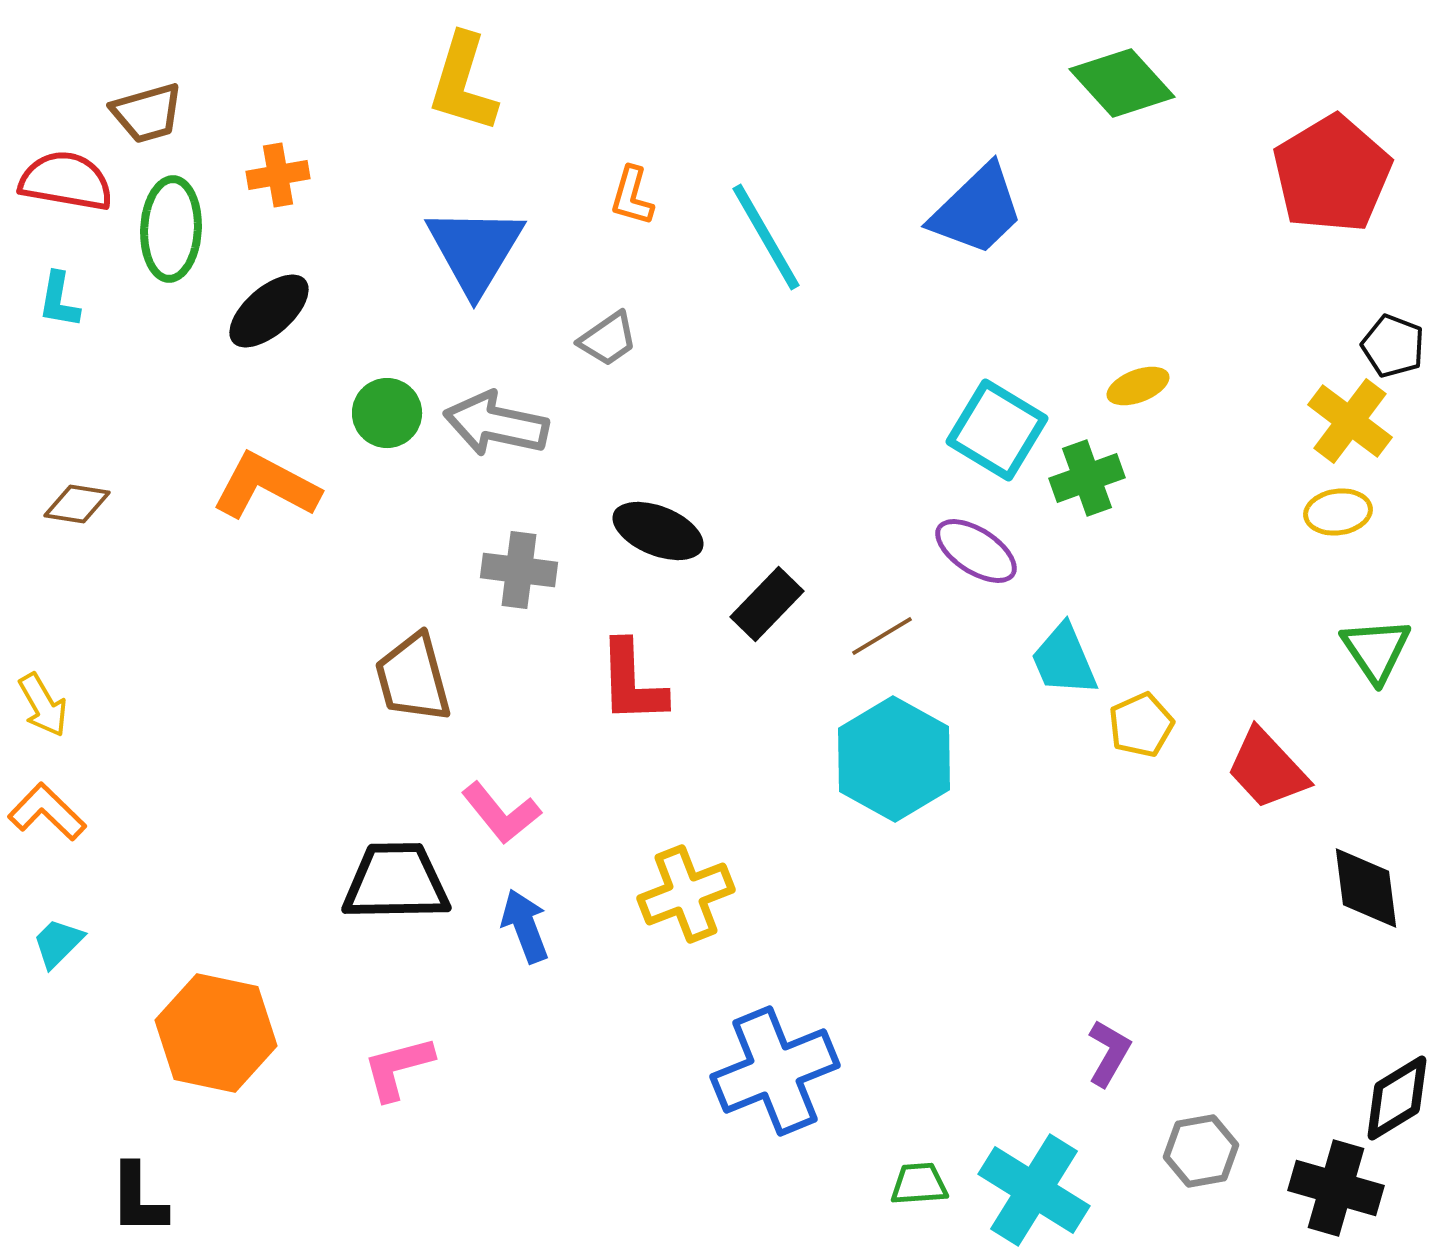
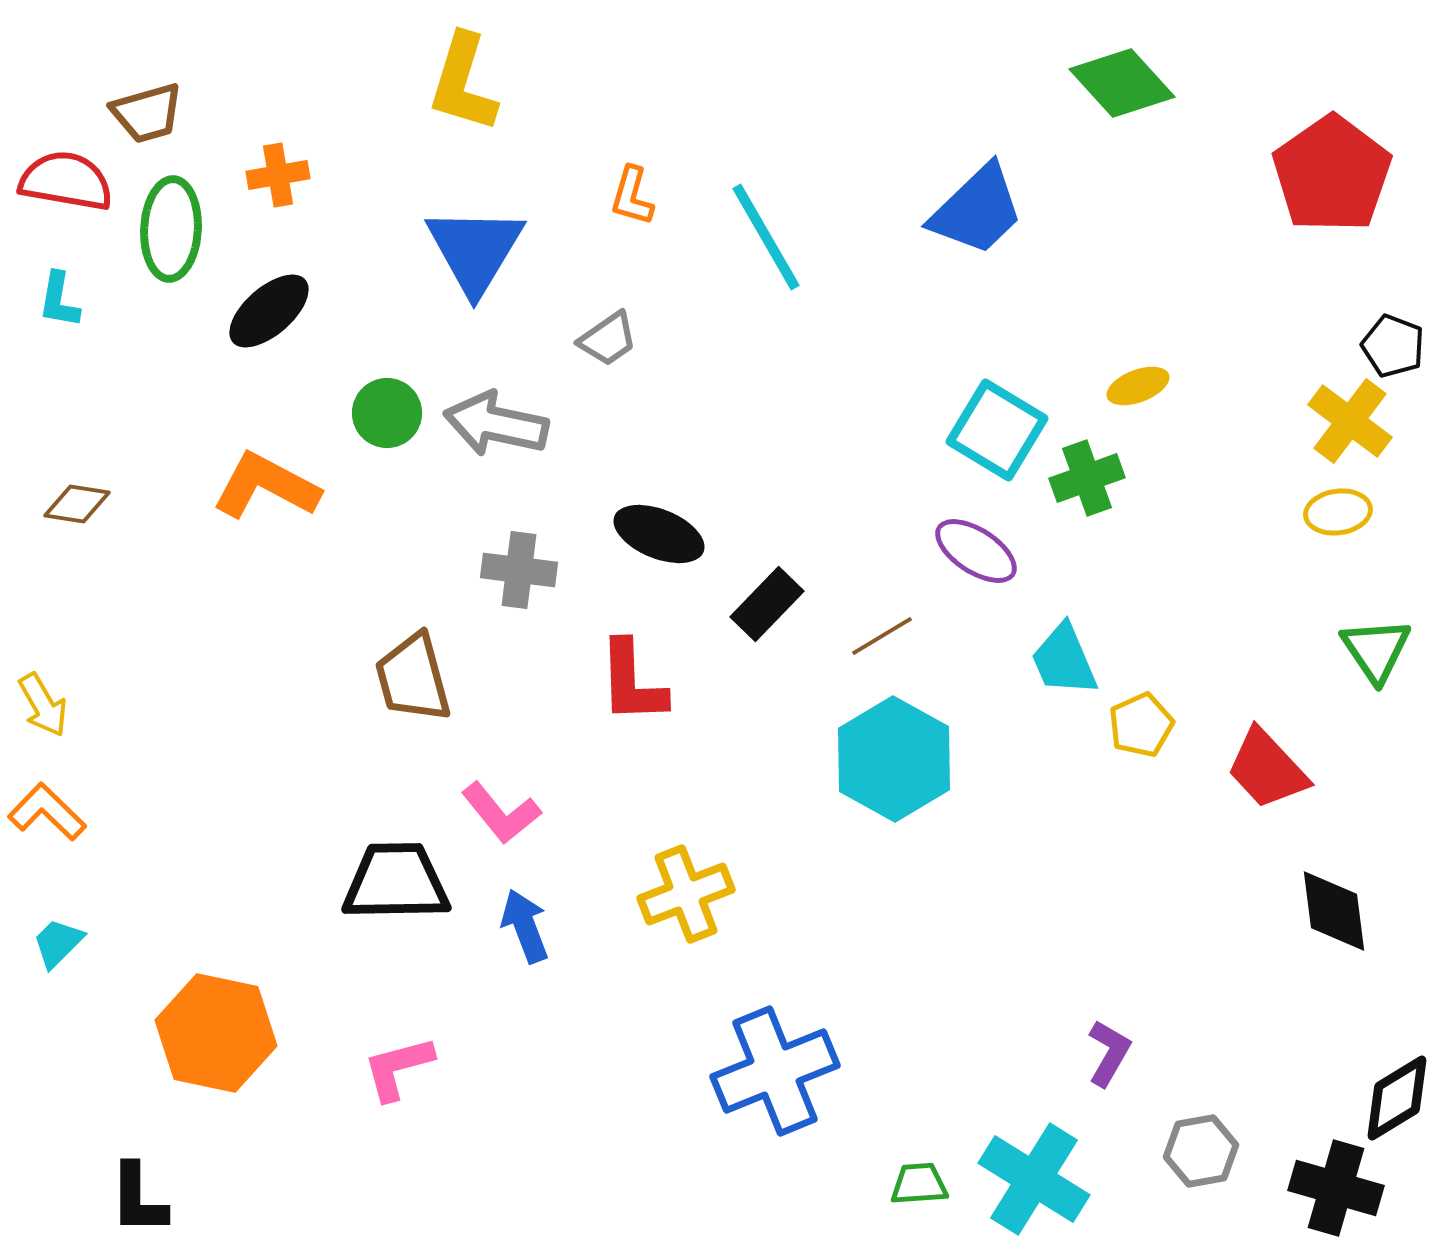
red pentagon at (1332, 174): rotated 4 degrees counterclockwise
black ellipse at (658, 531): moved 1 px right, 3 px down
black diamond at (1366, 888): moved 32 px left, 23 px down
cyan cross at (1034, 1190): moved 11 px up
